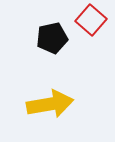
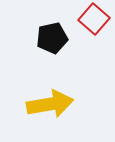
red square: moved 3 px right, 1 px up
